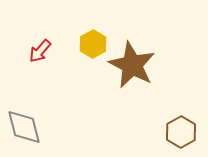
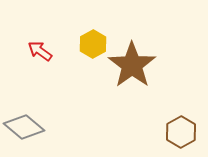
red arrow: rotated 85 degrees clockwise
brown star: rotated 9 degrees clockwise
gray diamond: rotated 36 degrees counterclockwise
